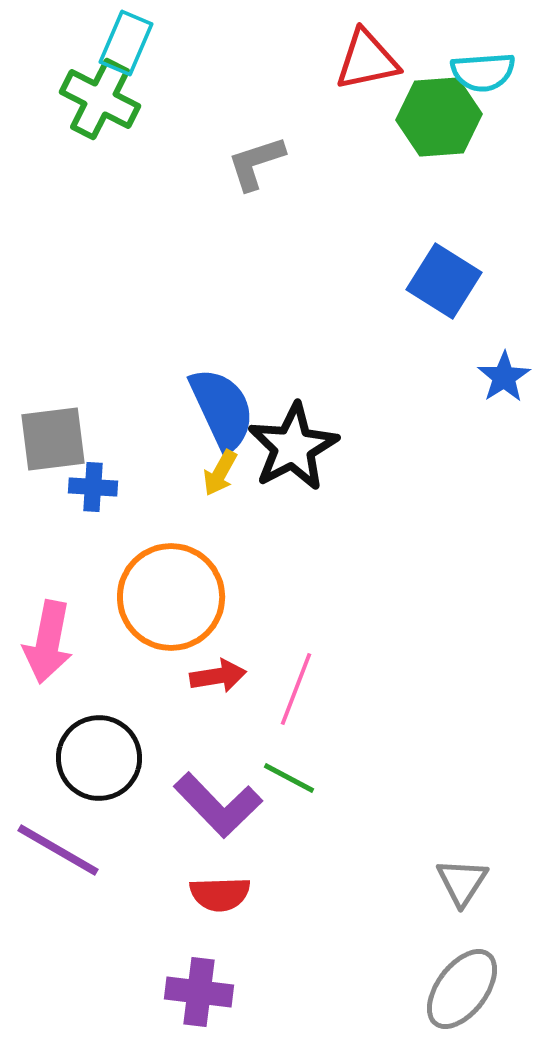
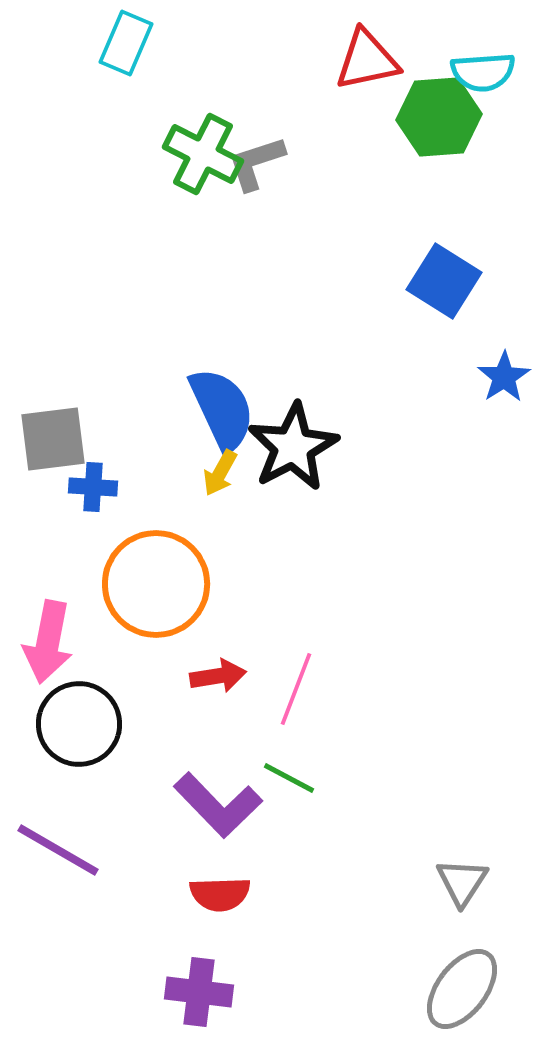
green cross: moved 103 px right, 55 px down
orange circle: moved 15 px left, 13 px up
black circle: moved 20 px left, 34 px up
